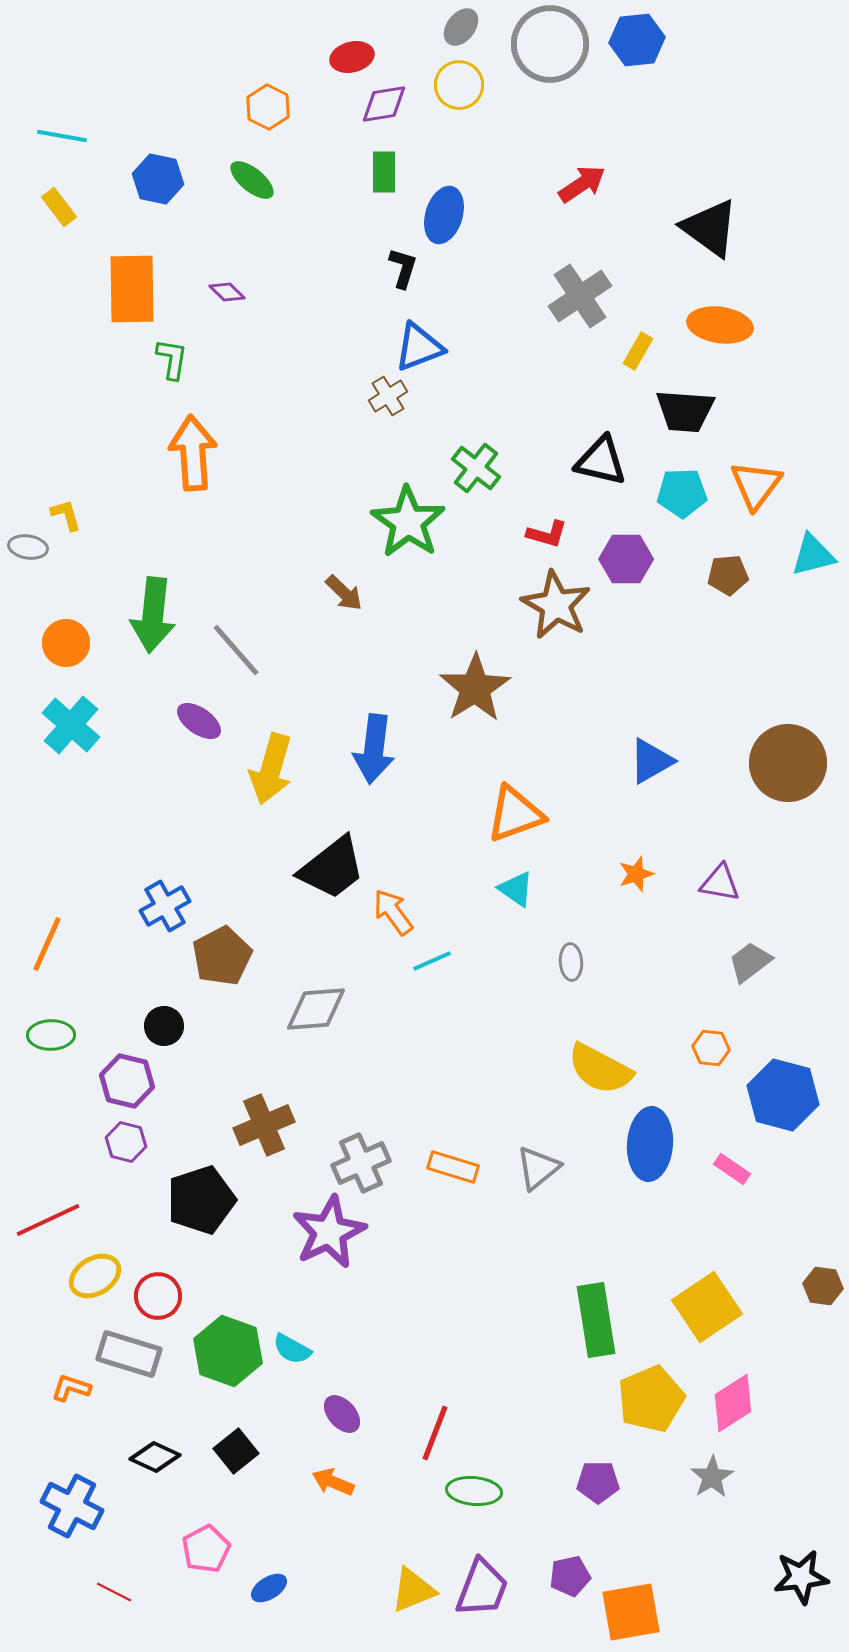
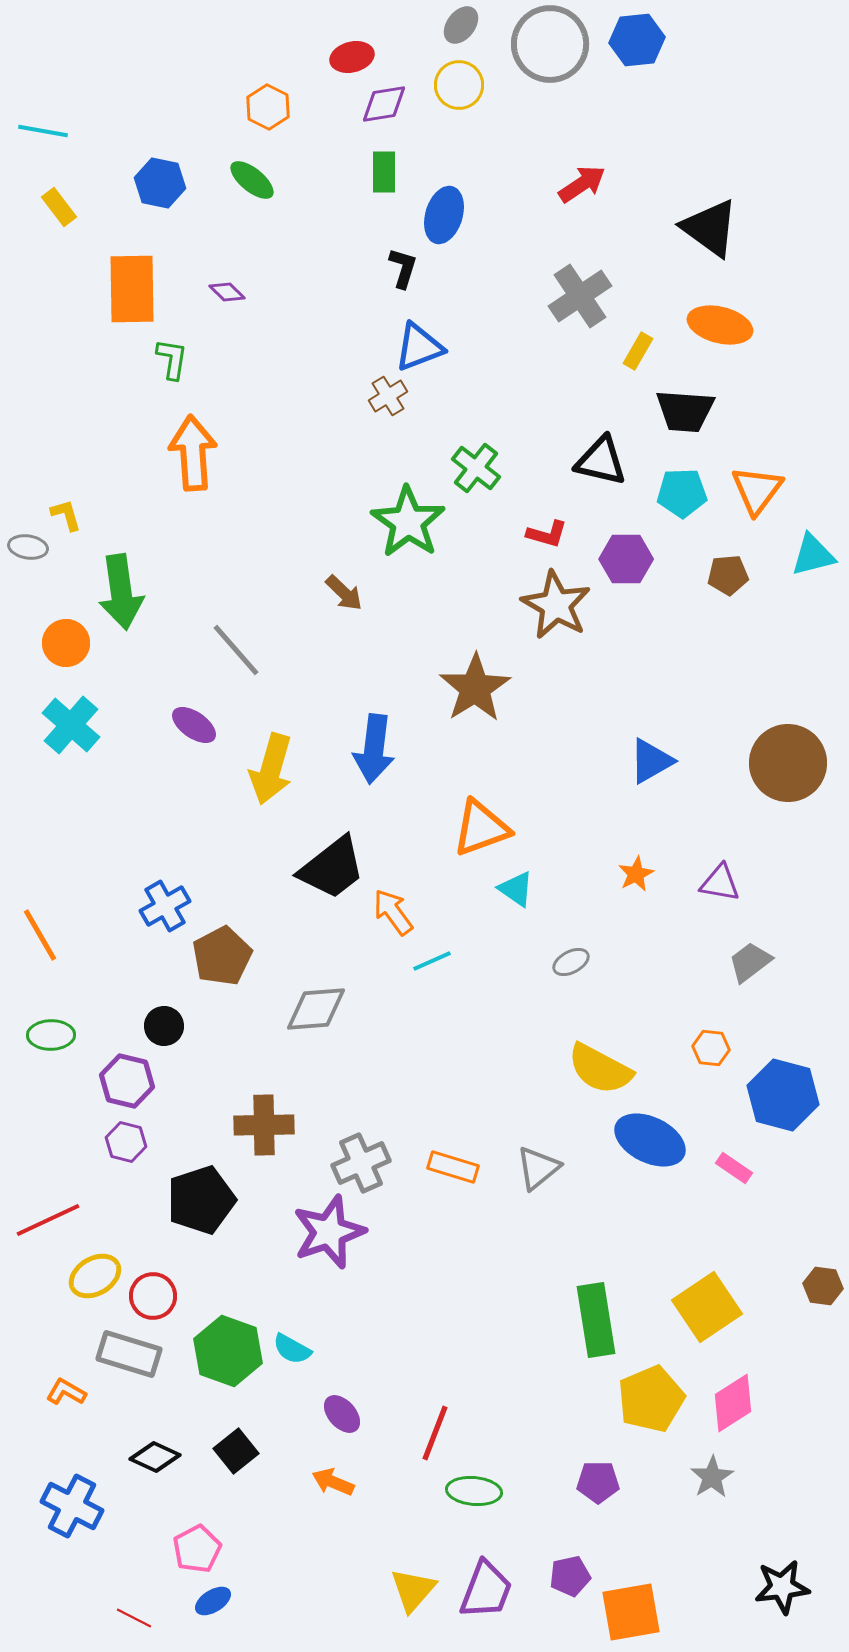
gray ellipse at (461, 27): moved 2 px up
cyan line at (62, 136): moved 19 px left, 5 px up
blue hexagon at (158, 179): moved 2 px right, 4 px down
orange ellipse at (720, 325): rotated 6 degrees clockwise
orange triangle at (756, 485): moved 1 px right, 5 px down
green arrow at (153, 615): moved 32 px left, 23 px up; rotated 14 degrees counterclockwise
purple ellipse at (199, 721): moved 5 px left, 4 px down
orange triangle at (515, 814): moved 34 px left, 14 px down
orange star at (636, 874): rotated 9 degrees counterclockwise
orange line at (47, 944): moved 7 px left, 9 px up; rotated 54 degrees counterclockwise
gray ellipse at (571, 962): rotated 66 degrees clockwise
brown cross at (264, 1125): rotated 22 degrees clockwise
blue ellipse at (650, 1144): moved 4 px up; rotated 68 degrees counterclockwise
pink rectangle at (732, 1169): moved 2 px right, 1 px up
purple star at (329, 1232): rotated 6 degrees clockwise
red circle at (158, 1296): moved 5 px left
orange L-shape at (71, 1388): moved 5 px left, 4 px down; rotated 12 degrees clockwise
pink pentagon at (206, 1549): moved 9 px left
black star at (801, 1577): moved 19 px left, 10 px down
blue ellipse at (269, 1588): moved 56 px left, 13 px down
purple trapezoid at (482, 1588): moved 4 px right, 2 px down
yellow triangle at (413, 1590): rotated 27 degrees counterclockwise
red line at (114, 1592): moved 20 px right, 26 px down
